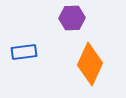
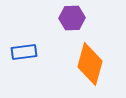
orange diamond: rotated 9 degrees counterclockwise
